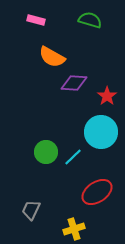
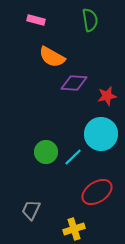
green semicircle: rotated 65 degrees clockwise
red star: rotated 24 degrees clockwise
cyan circle: moved 2 px down
